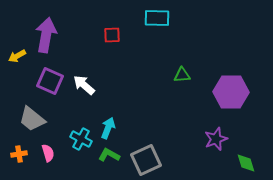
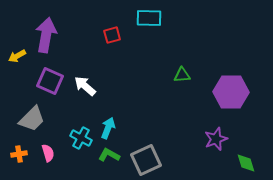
cyan rectangle: moved 8 px left
red square: rotated 12 degrees counterclockwise
white arrow: moved 1 px right, 1 px down
gray trapezoid: rotated 84 degrees counterclockwise
cyan cross: moved 1 px up
